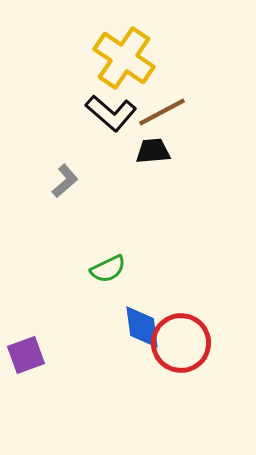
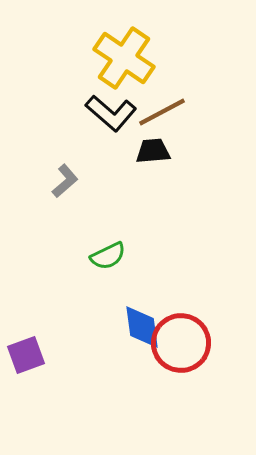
green semicircle: moved 13 px up
